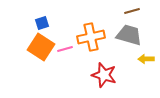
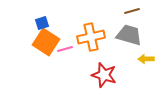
orange square: moved 5 px right, 5 px up
